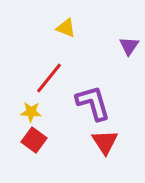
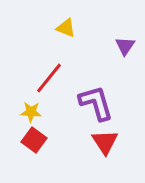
purple triangle: moved 4 px left
purple L-shape: moved 3 px right
